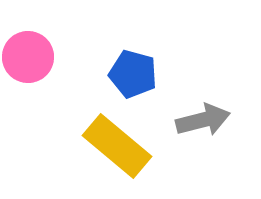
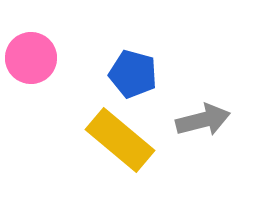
pink circle: moved 3 px right, 1 px down
yellow rectangle: moved 3 px right, 6 px up
